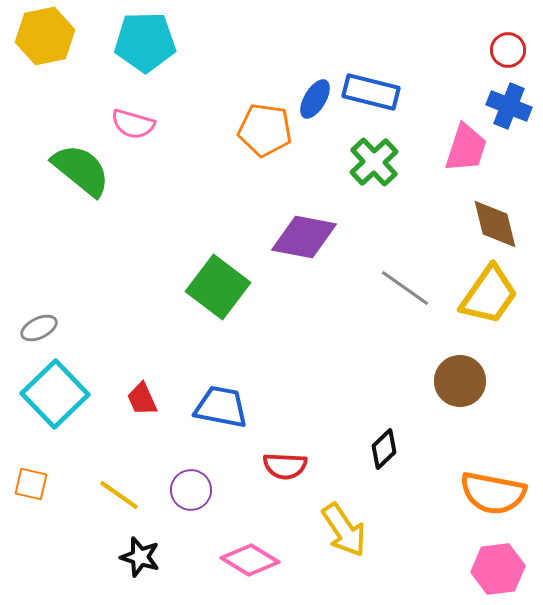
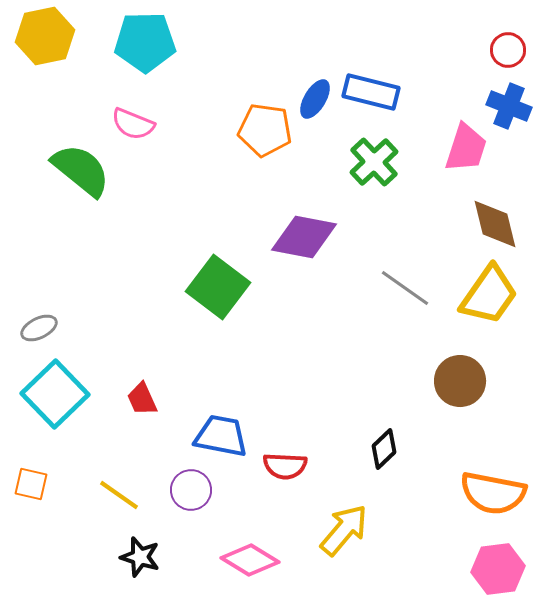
pink semicircle: rotated 6 degrees clockwise
blue trapezoid: moved 29 px down
yellow arrow: rotated 106 degrees counterclockwise
